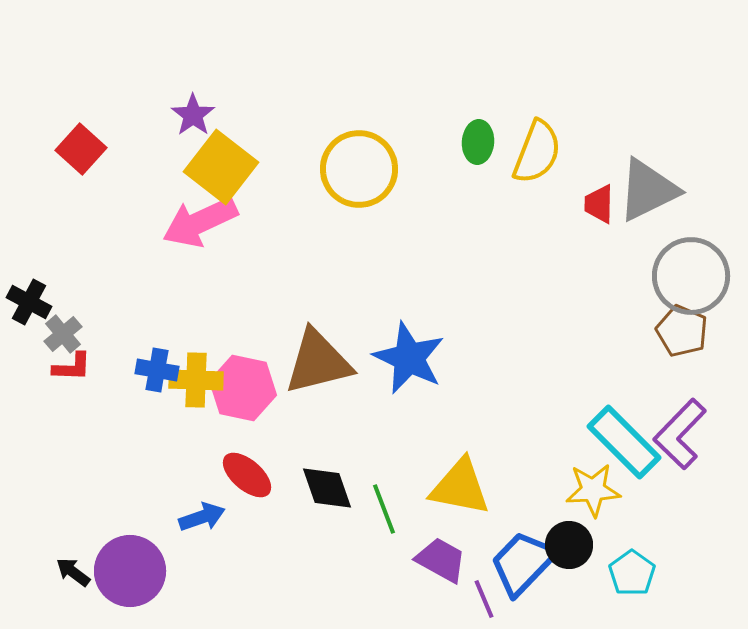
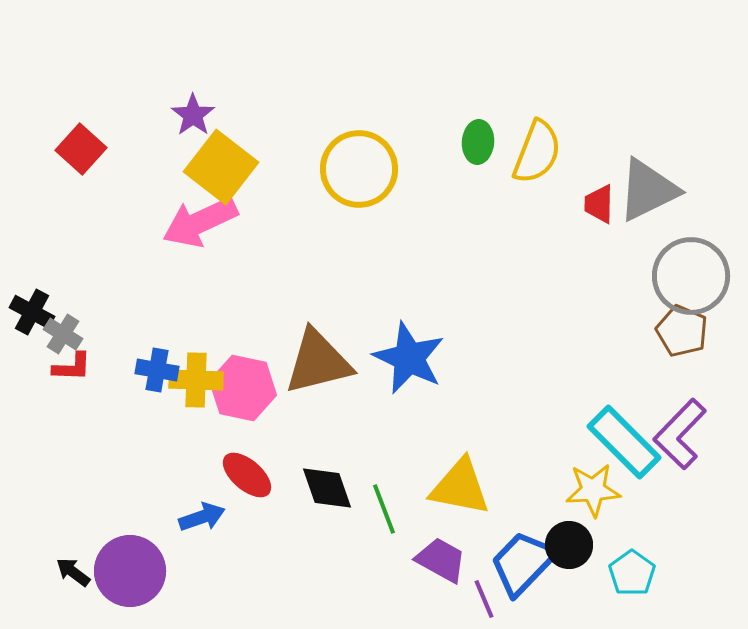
black cross: moved 3 px right, 10 px down
gray cross: rotated 18 degrees counterclockwise
